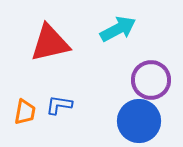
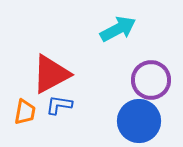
red triangle: moved 1 px right, 31 px down; rotated 15 degrees counterclockwise
